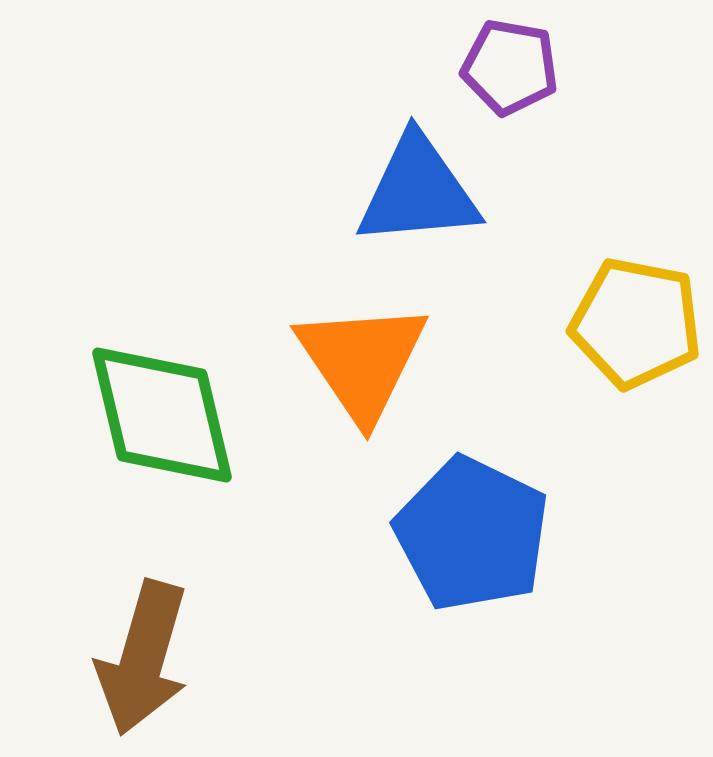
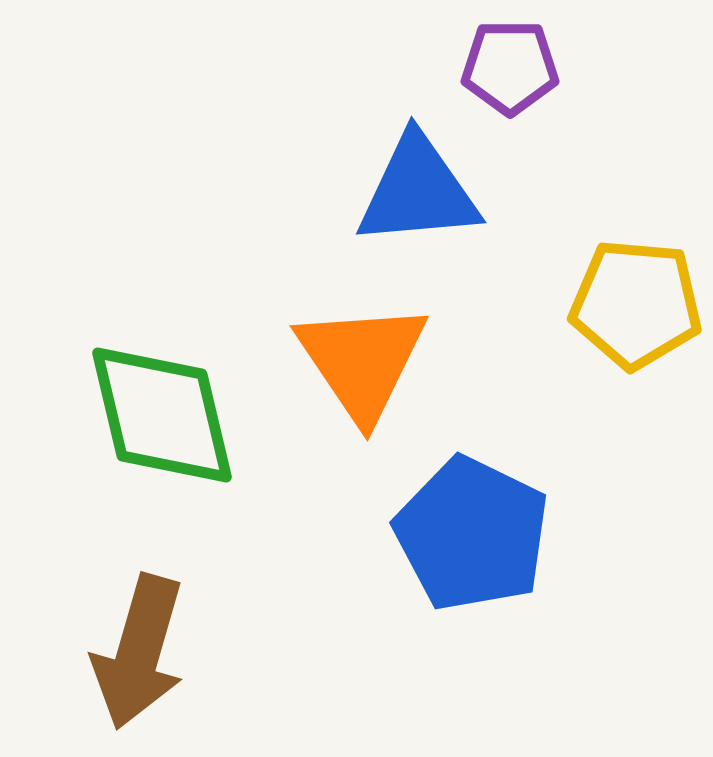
purple pentagon: rotated 10 degrees counterclockwise
yellow pentagon: moved 19 px up; rotated 6 degrees counterclockwise
brown arrow: moved 4 px left, 6 px up
